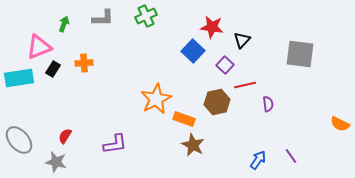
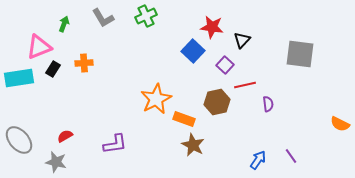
gray L-shape: rotated 60 degrees clockwise
red semicircle: rotated 28 degrees clockwise
